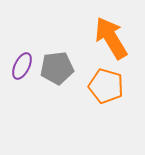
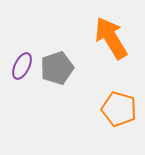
gray pentagon: rotated 12 degrees counterclockwise
orange pentagon: moved 13 px right, 23 px down
